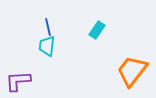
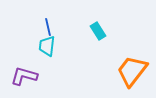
cyan rectangle: moved 1 px right, 1 px down; rotated 66 degrees counterclockwise
purple L-shape: moved 6 px right, 5 px up; rotated 20 degrees clockwise
